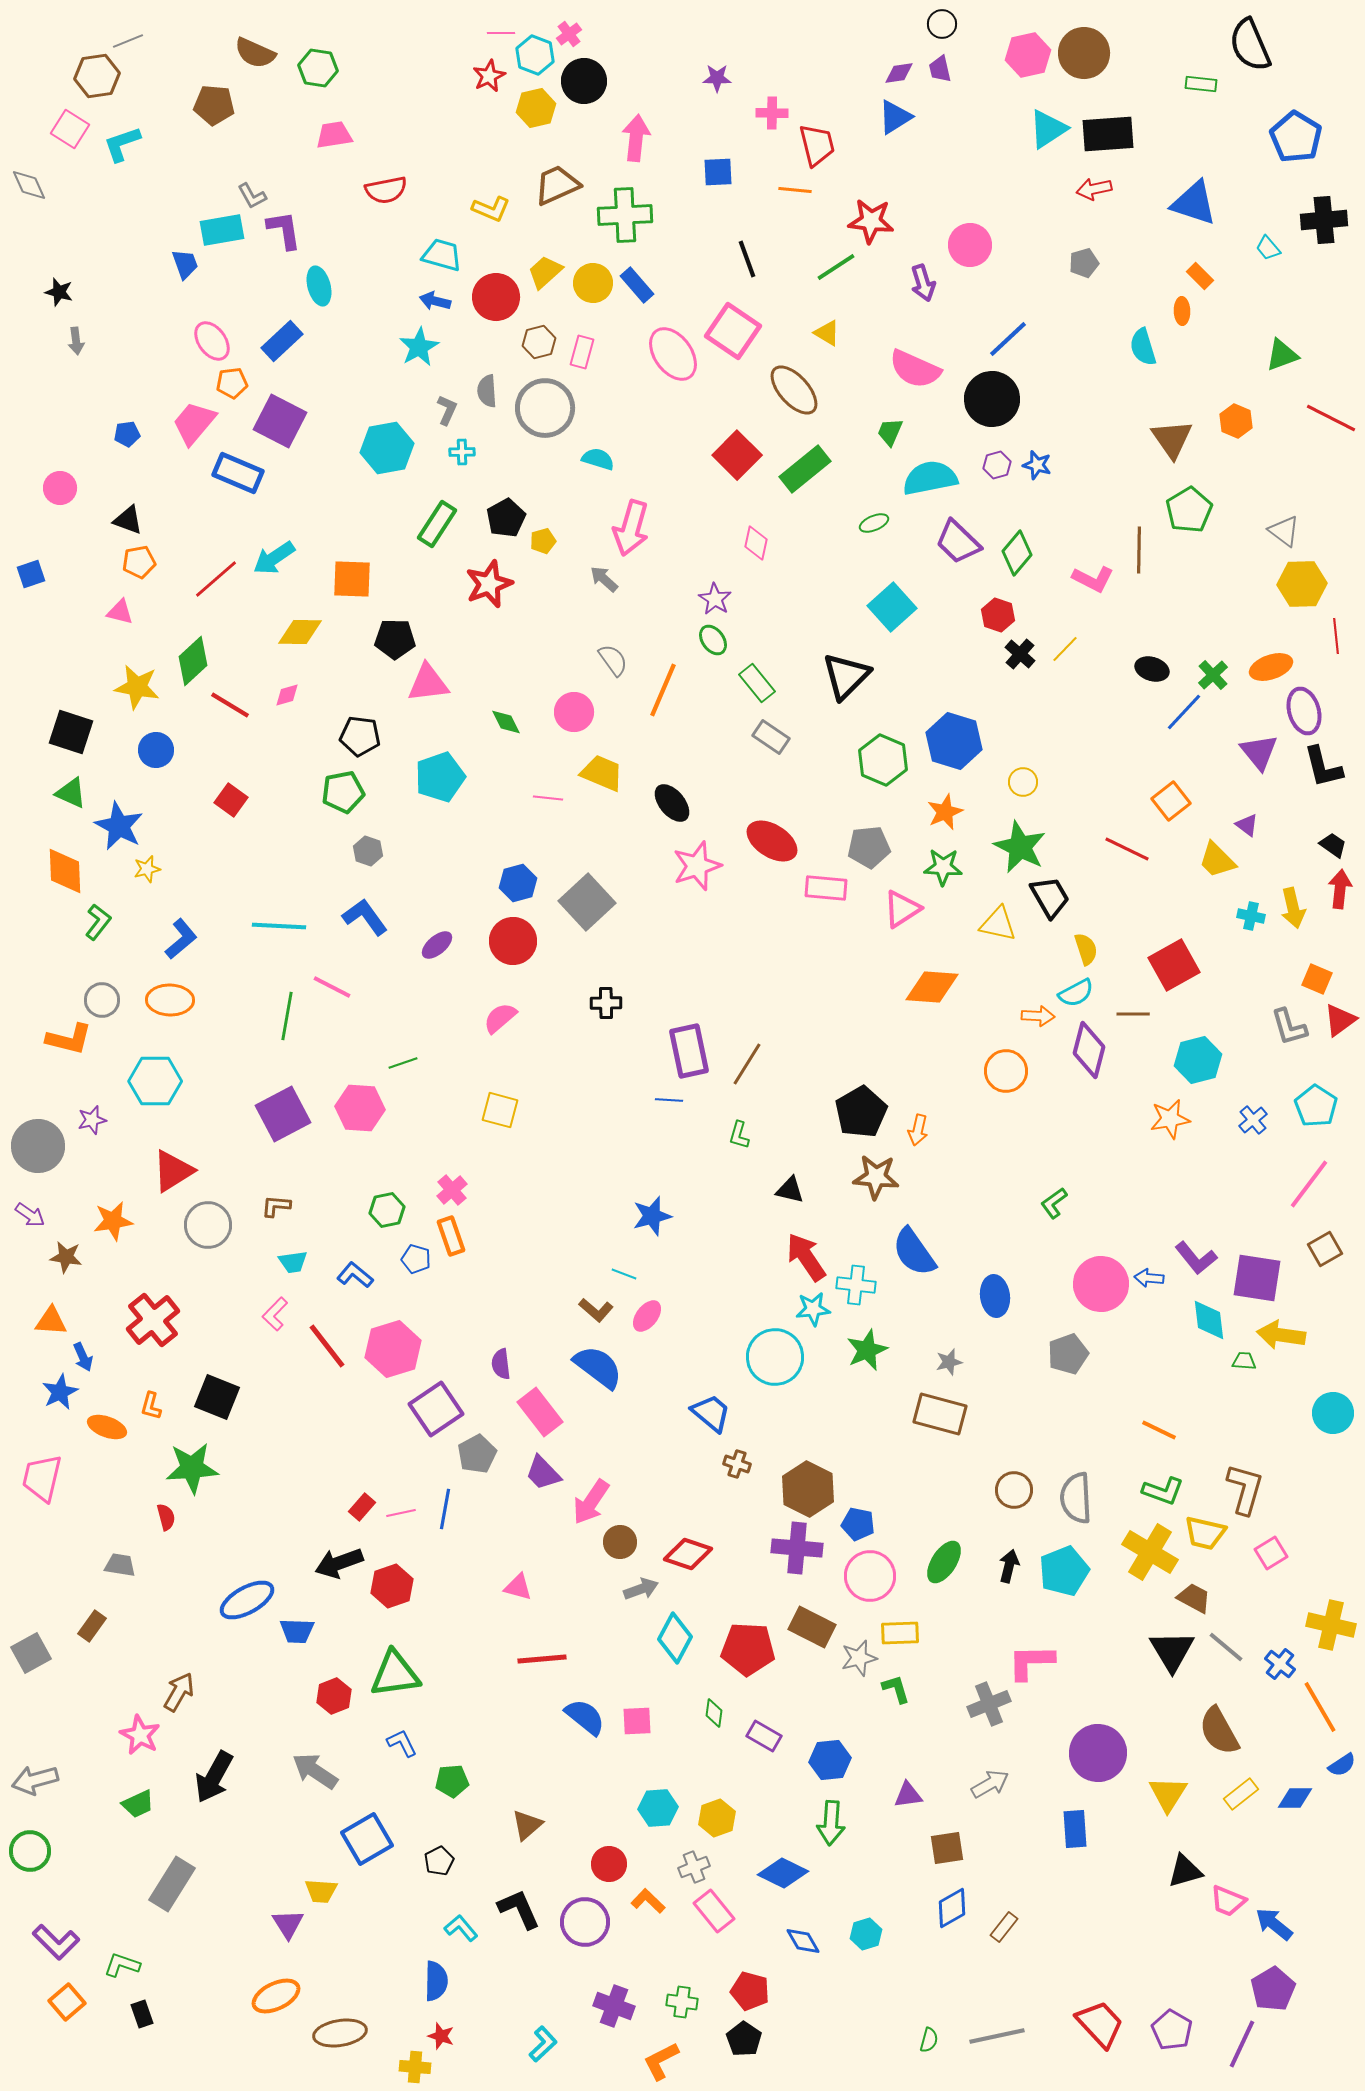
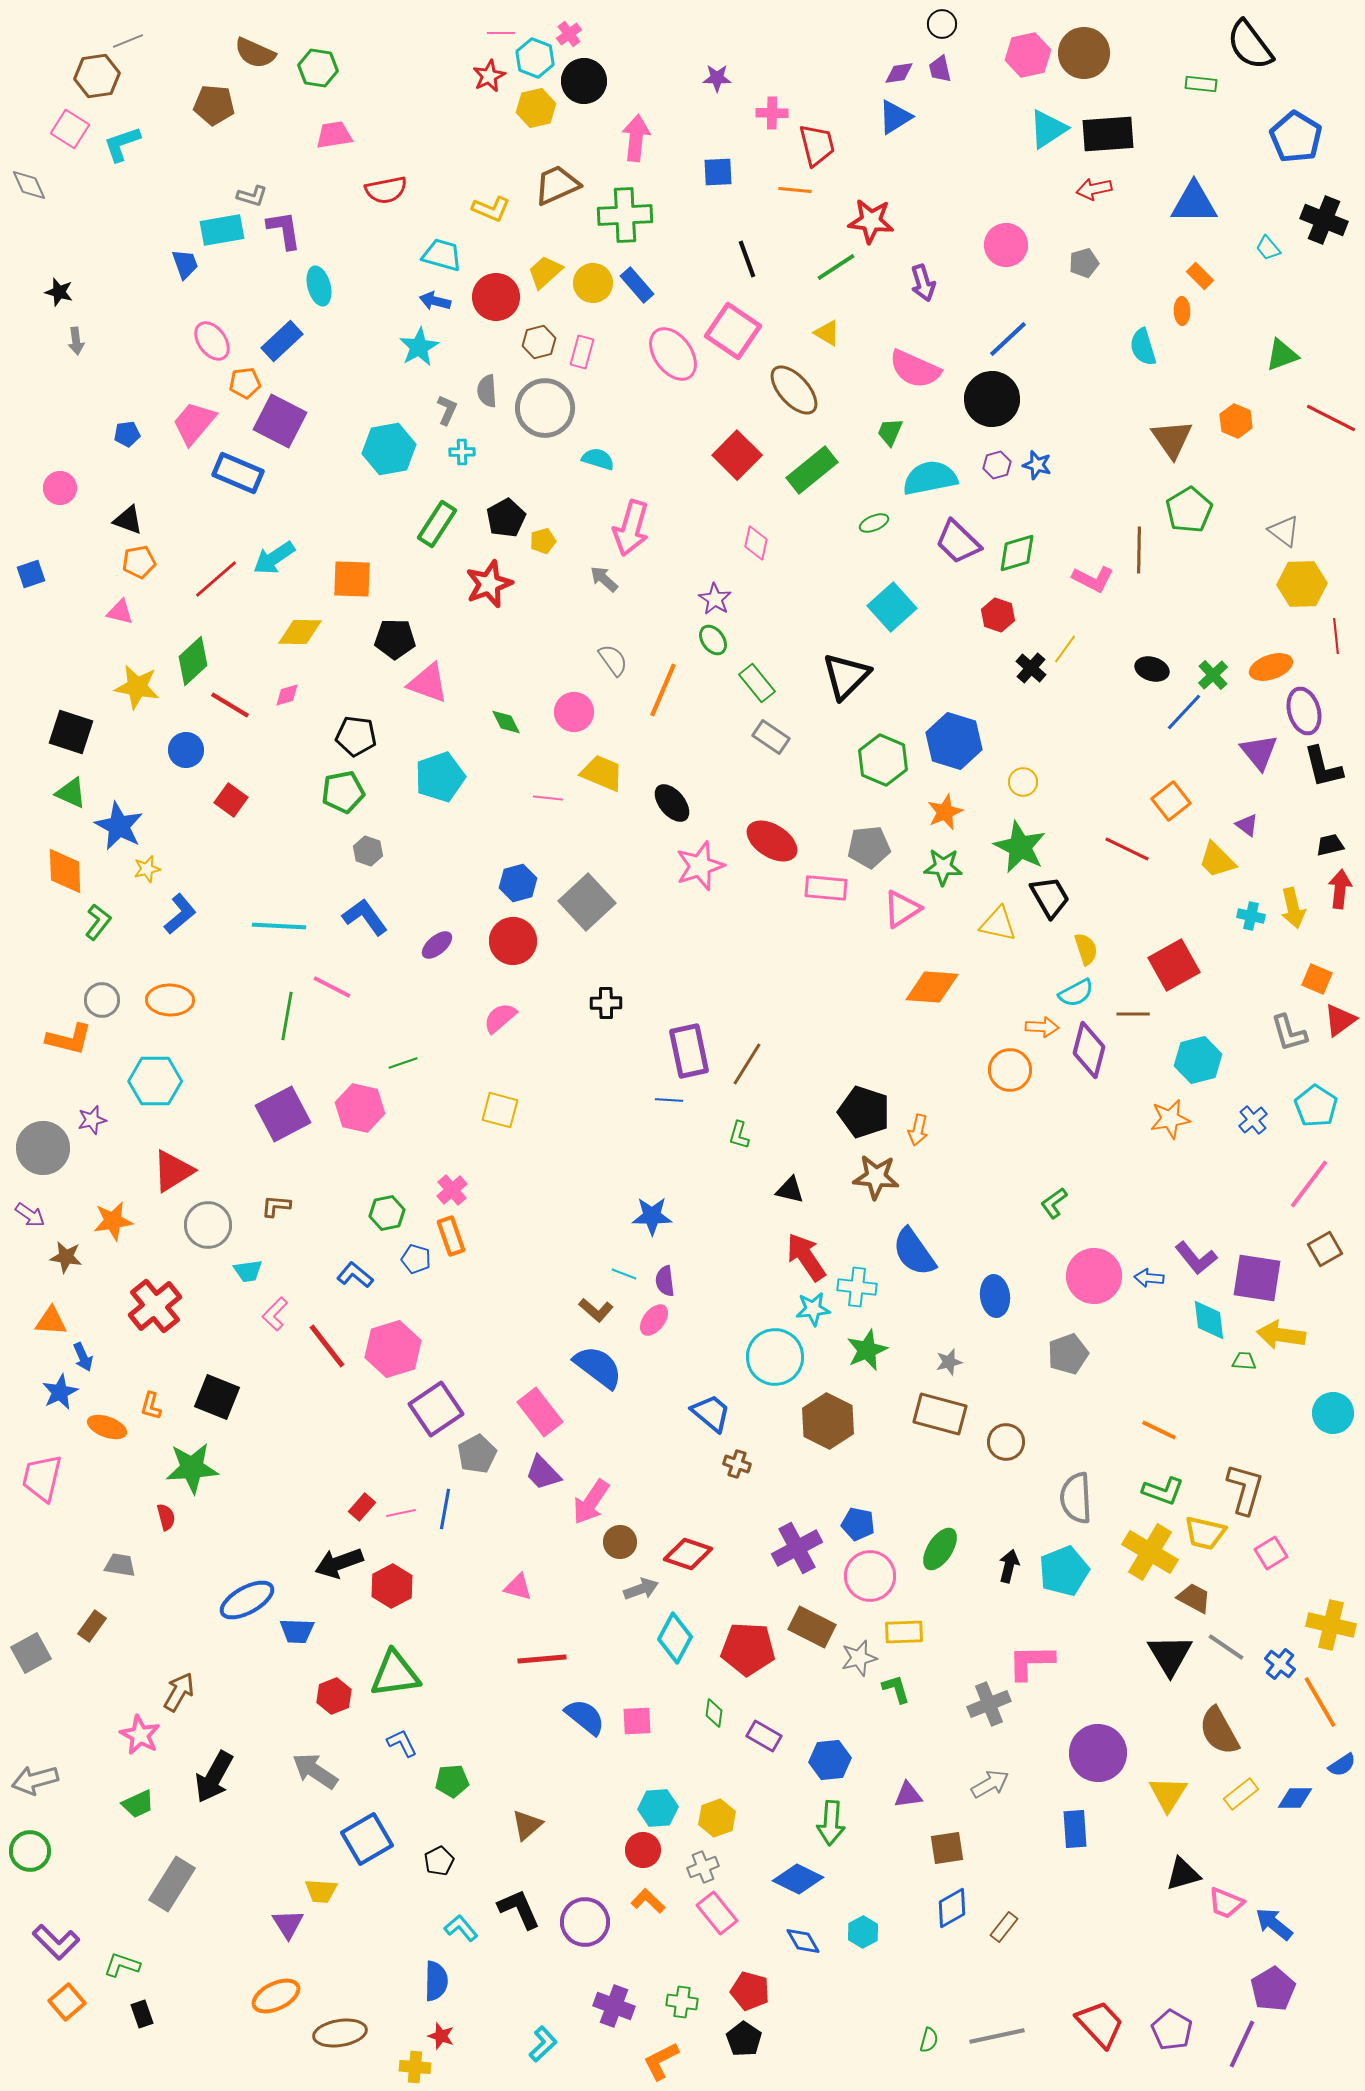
black semicircle at (1250, 45): rotated 14 degrees counterclockwise
cyan hexagon at (535, 55): moved 3 px down
gray L-shape at (252, 196): rotated 44 degrees counterclockwise
blue triangle at (1194, 203): rotated 18 degrees counterclockwise
black cross at (1324, 220): rotated 27 degrees clockwise
pink circle at (970, 245): moved 36 px right
orange pentagon at (232, 383): moved 13 px right
cyan hexagon at (387, 448): moved 2 px right, 1 px down
green rectangle at (805, 469): moved 7 px right, 1 px down
green diamond at (1017, 553): rotated 33 degrees clockwise
yellow line at (1065, 649): rotated 8 degrees counterclockwise
black cross at (1020, 654): moved 11 px right, 14 px down
pink triangle at (428, 683): rotated 27 degrees clockwise
black pentagon at (360, 736): moved 4 px left
blue circle at (156, 750): moved 30 px right
black trapezoid at (1333, 845): moved 3 px left; rotated 48 degrees counterclockwise
pink star at (697, 866): moved 3 px right
blue L-shape at (181, 939): moved 1 px left, 25 px up
orange arrow at (1038, 1016): moved 4 px right, 11 px down
gray L-shape at (1289, 1027): moved 6 px down
orange circle at (1006, 1071): moved 4 px right, 1 px up
pink hexagon at (360, 1108): rotated 9 degrees clockwise
black pentagon at (861, 1112): moved 3 px right; rotated 24 degrees counterclockwise
gray circle at (38, 1146): moved 5 px right, 2 px down
green hexagon at (387, 1210): moved 3 px down
blue star at (652, 1216): rotated 15 degrees clockwise
cyan trapezoid at (293, 1262): moved 45 px left, 9 px down
pink circle at (1101, 1284): moved 7 px left, 8 px up
cyan cross at (856, 1285): moved 1 px right, 2 px down
pink ellipse at (647, 1316): moved 7 px right, 4 px down
red cross at (153, 1320): moved 2 px right, 14 px up
purple semicircle at (501, 1364): moved 164 px right, 83 px up
brown hexagon at (808, 1489): moved 20 px right, 68 px up
brown circle at (1014, 1490): moved 8 px left, 48 px up
purple cross at (797, 1548): rotated 33 degrees counterclockwise
green ellipse at (944, 1562): moved 4 px left, 13 px up
red hexagon at (392, 1586): rotated 9 degrees counterclockwise
yellow rectangle at (900, 1633): moved 4 px right, 1 px up
gray line at (1226, 1647): rotated 6 degrees counterclockwise
black triangle at (1172, 1651): moved 2 px left, 4 px down
orange line at (1320, 1707): moved 5 px up
red circle at (609, 1864): moved 34 px right, 14 px up
gray cross at (694, 1867): moved 9 px right
black triangle at (1185, 1871): moved 2 px left, 3 px down
blue diamond at (783, 1873): moved 15 px right, 6 px down
pink trapezoid at (1228, 1901): moved 2 px left, 2 px down
pink rectangle at (714, 1911): moved 3 px right, 2 px down
cyan hexagon at (866, 1934): moved 3 px left, 2 px up; rotated 12 degrees counterclockwise
